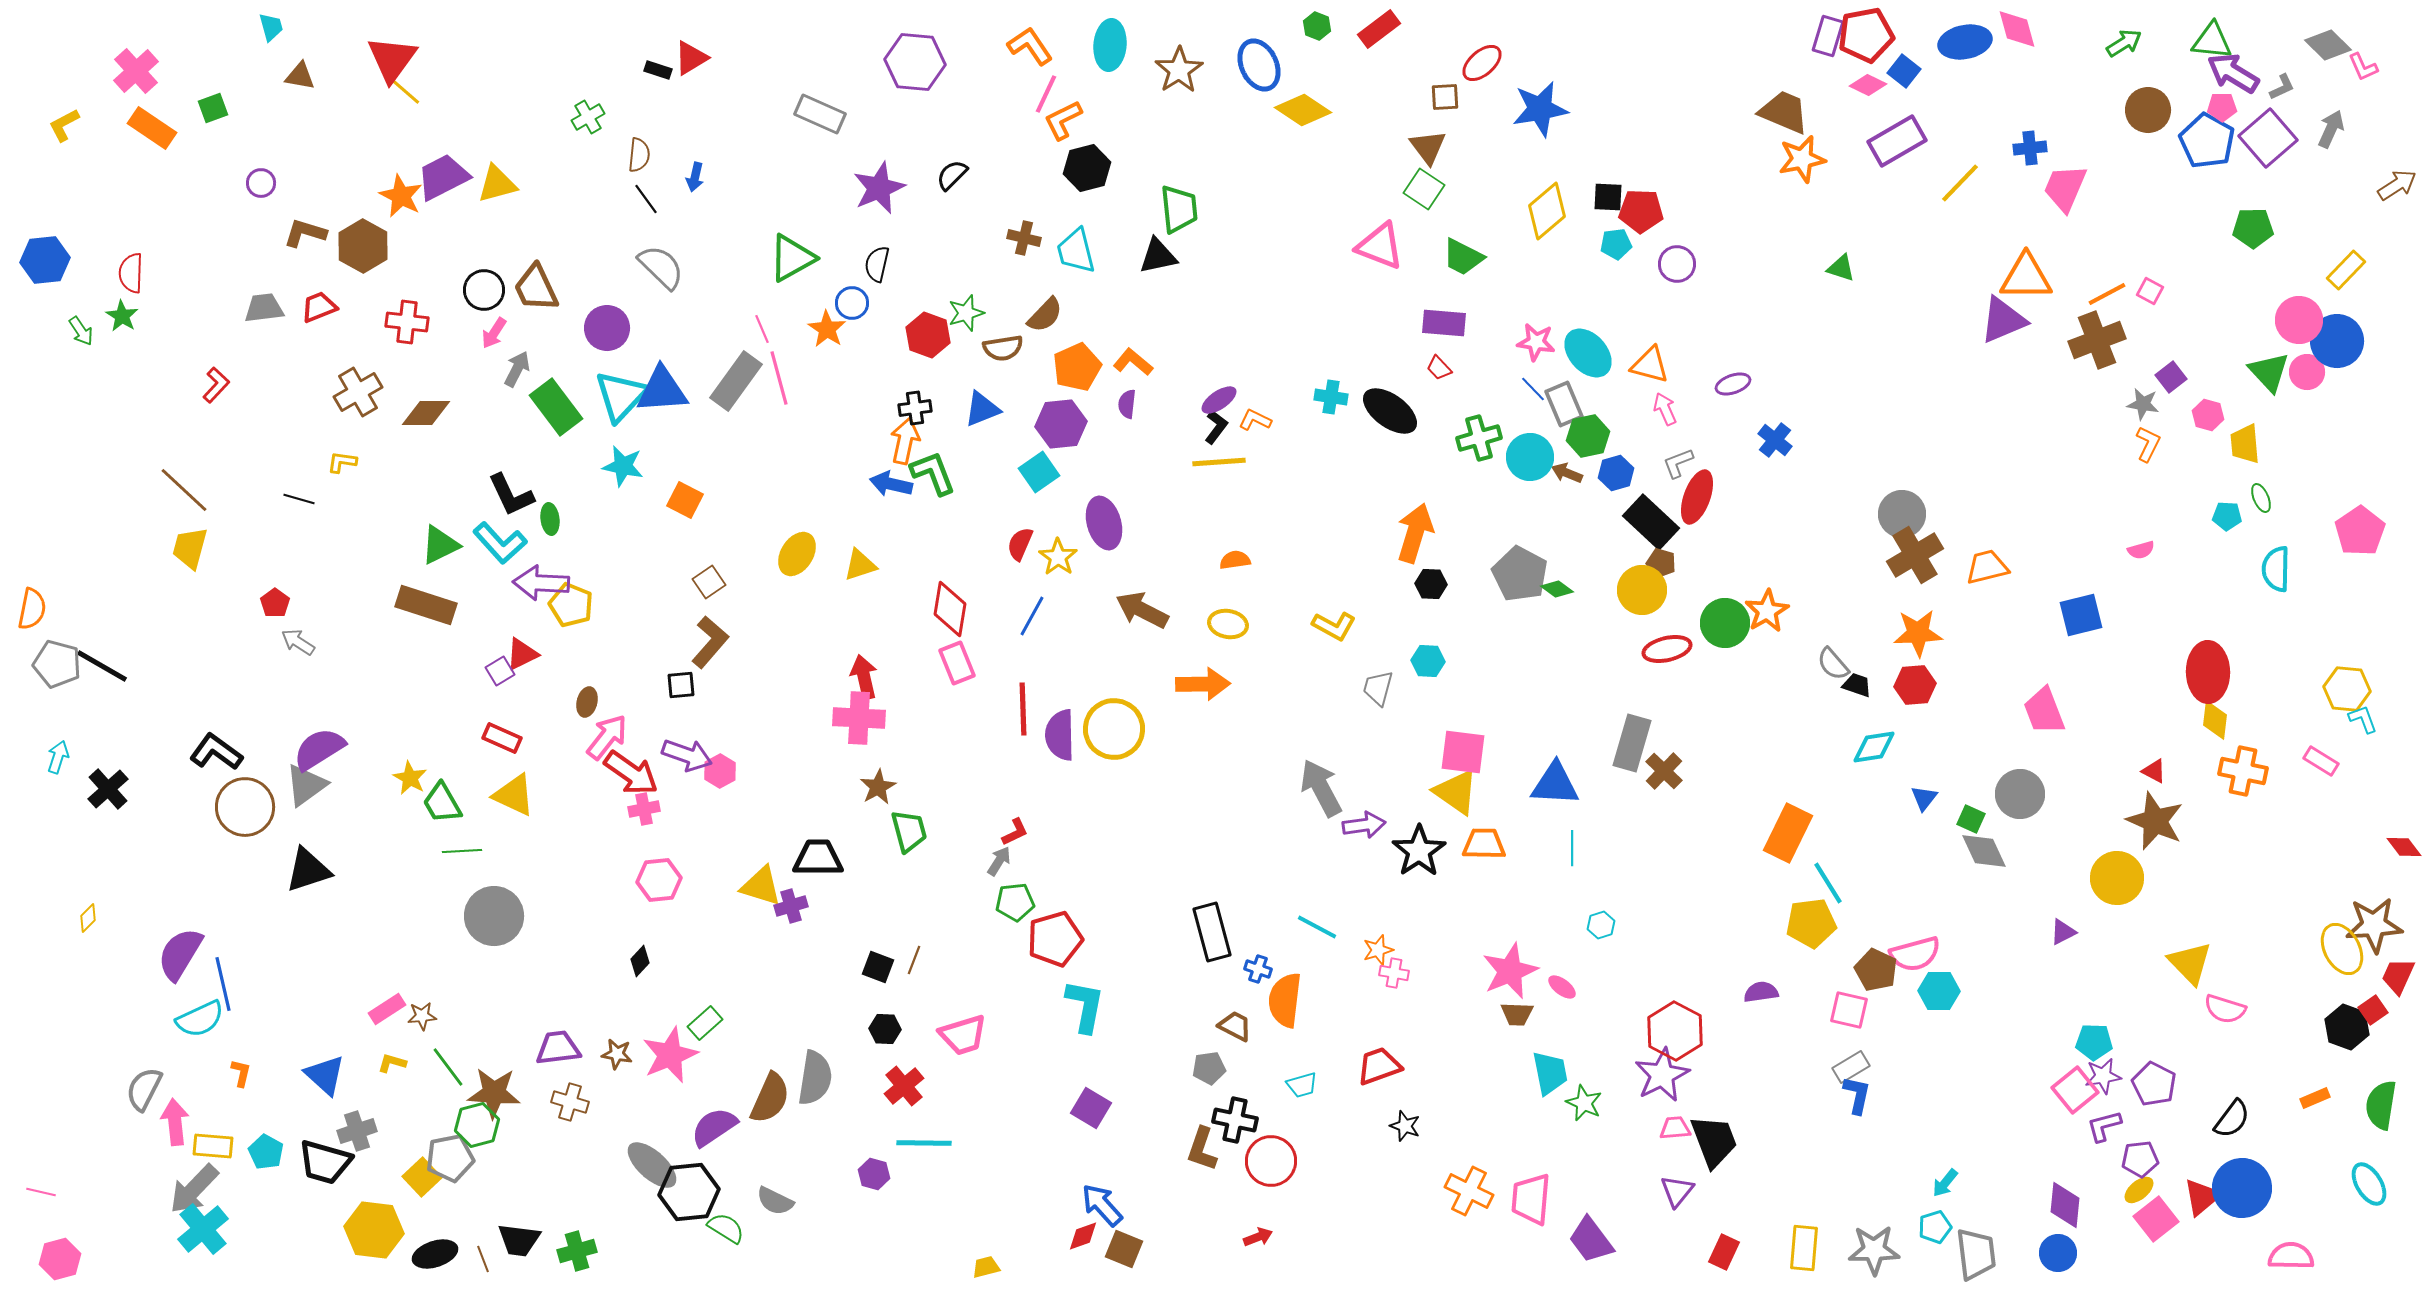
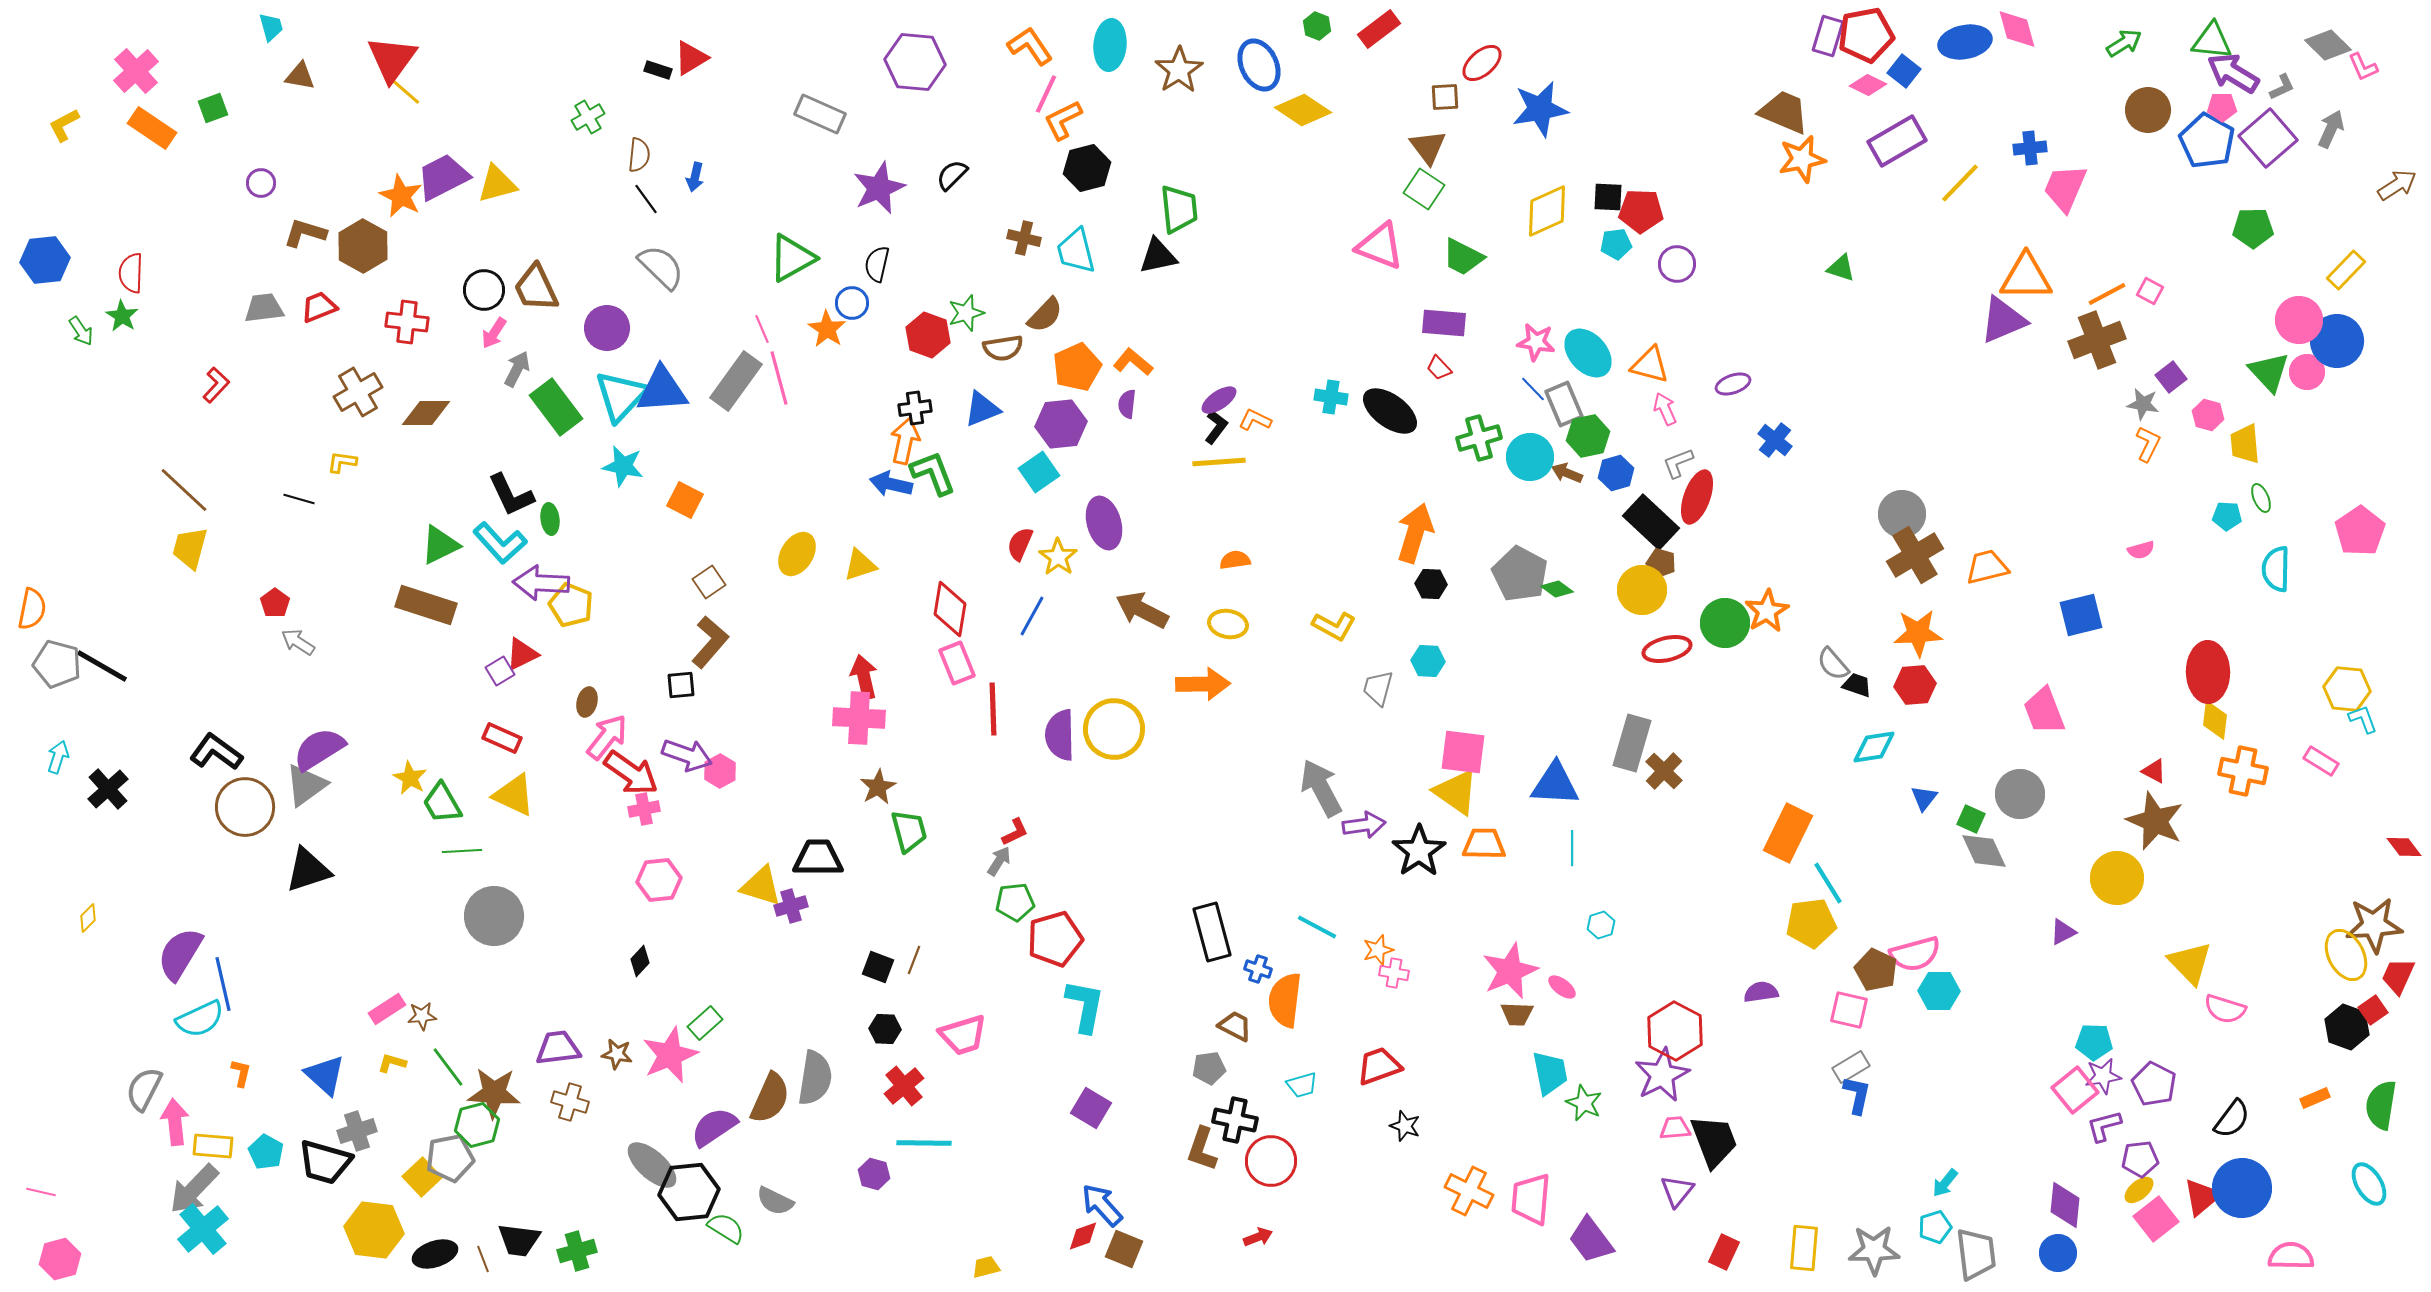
yellow diamond at (1547, 211): rotated 16 degrees clockwise
red line at (1023, 709): moved 30 px left
yellow ellipse at (2342, 949): moved 4 px right, 6 px down
